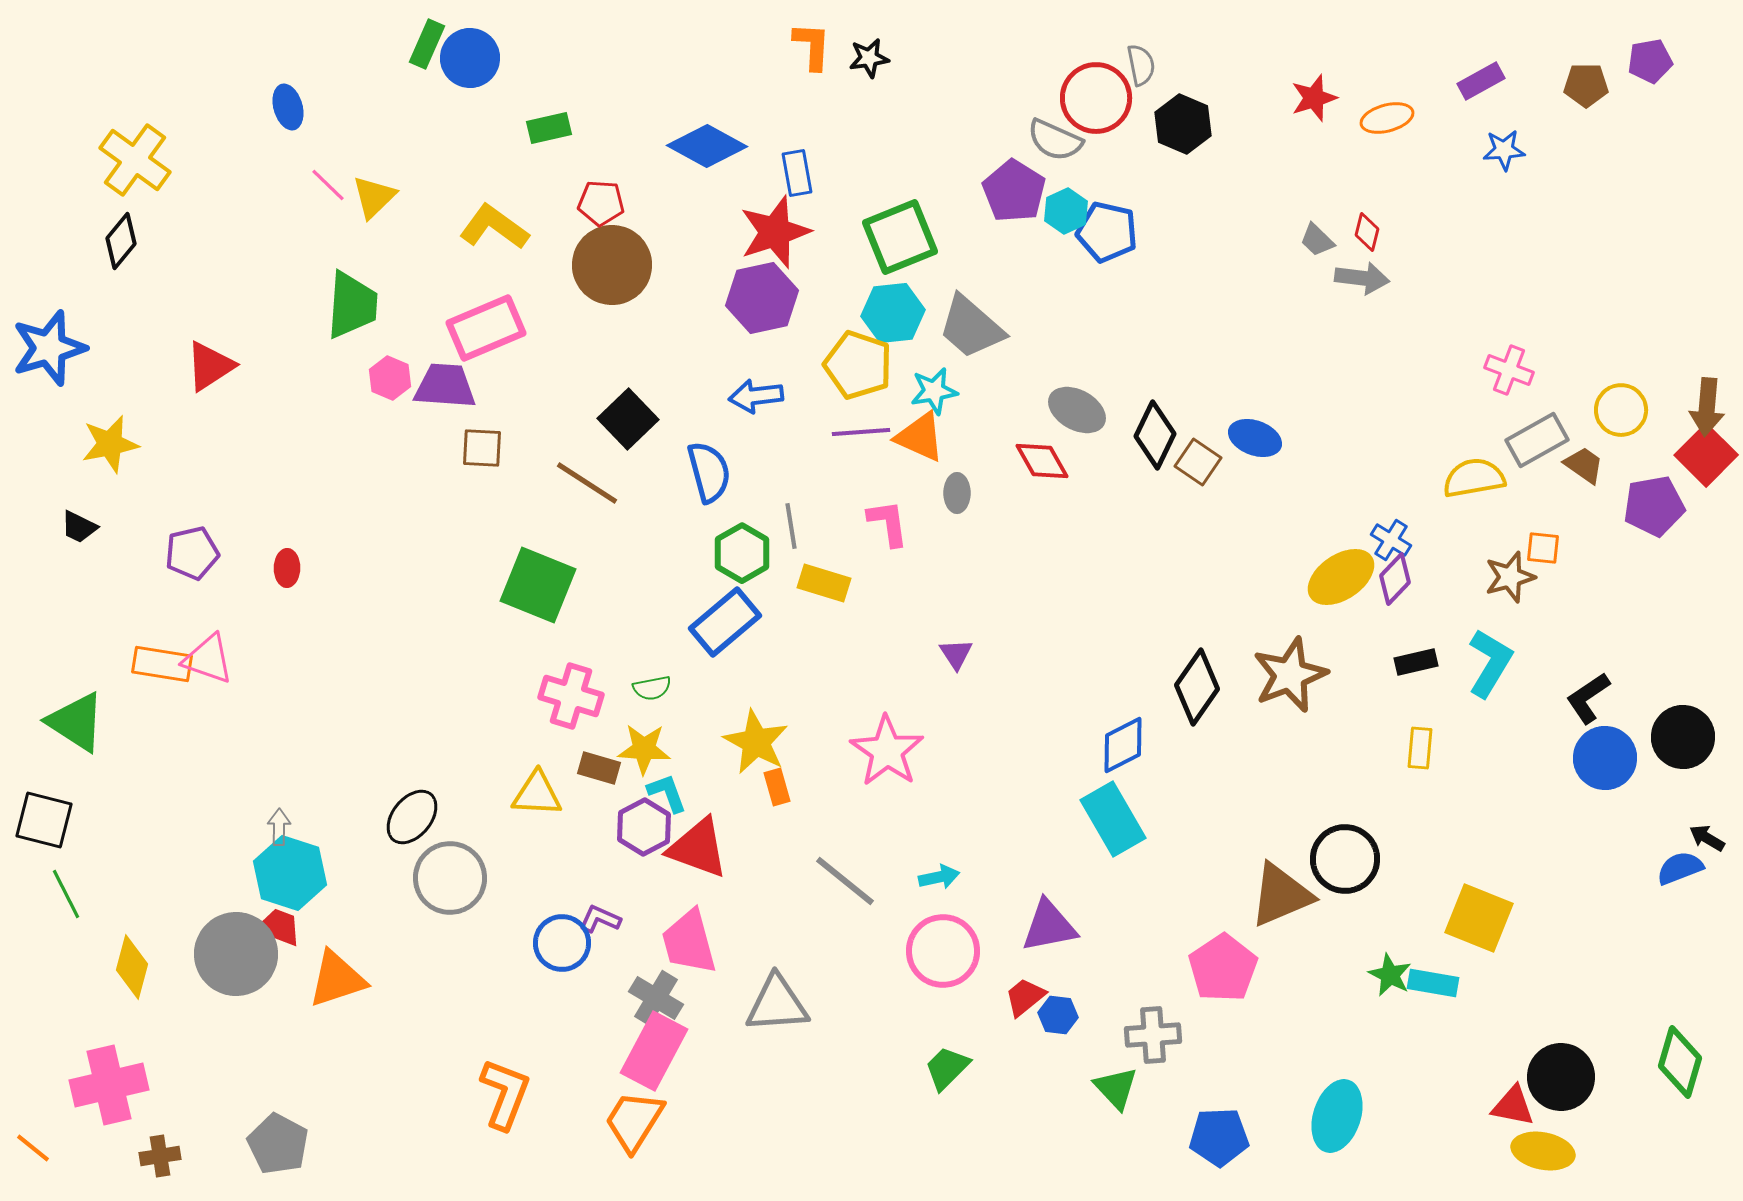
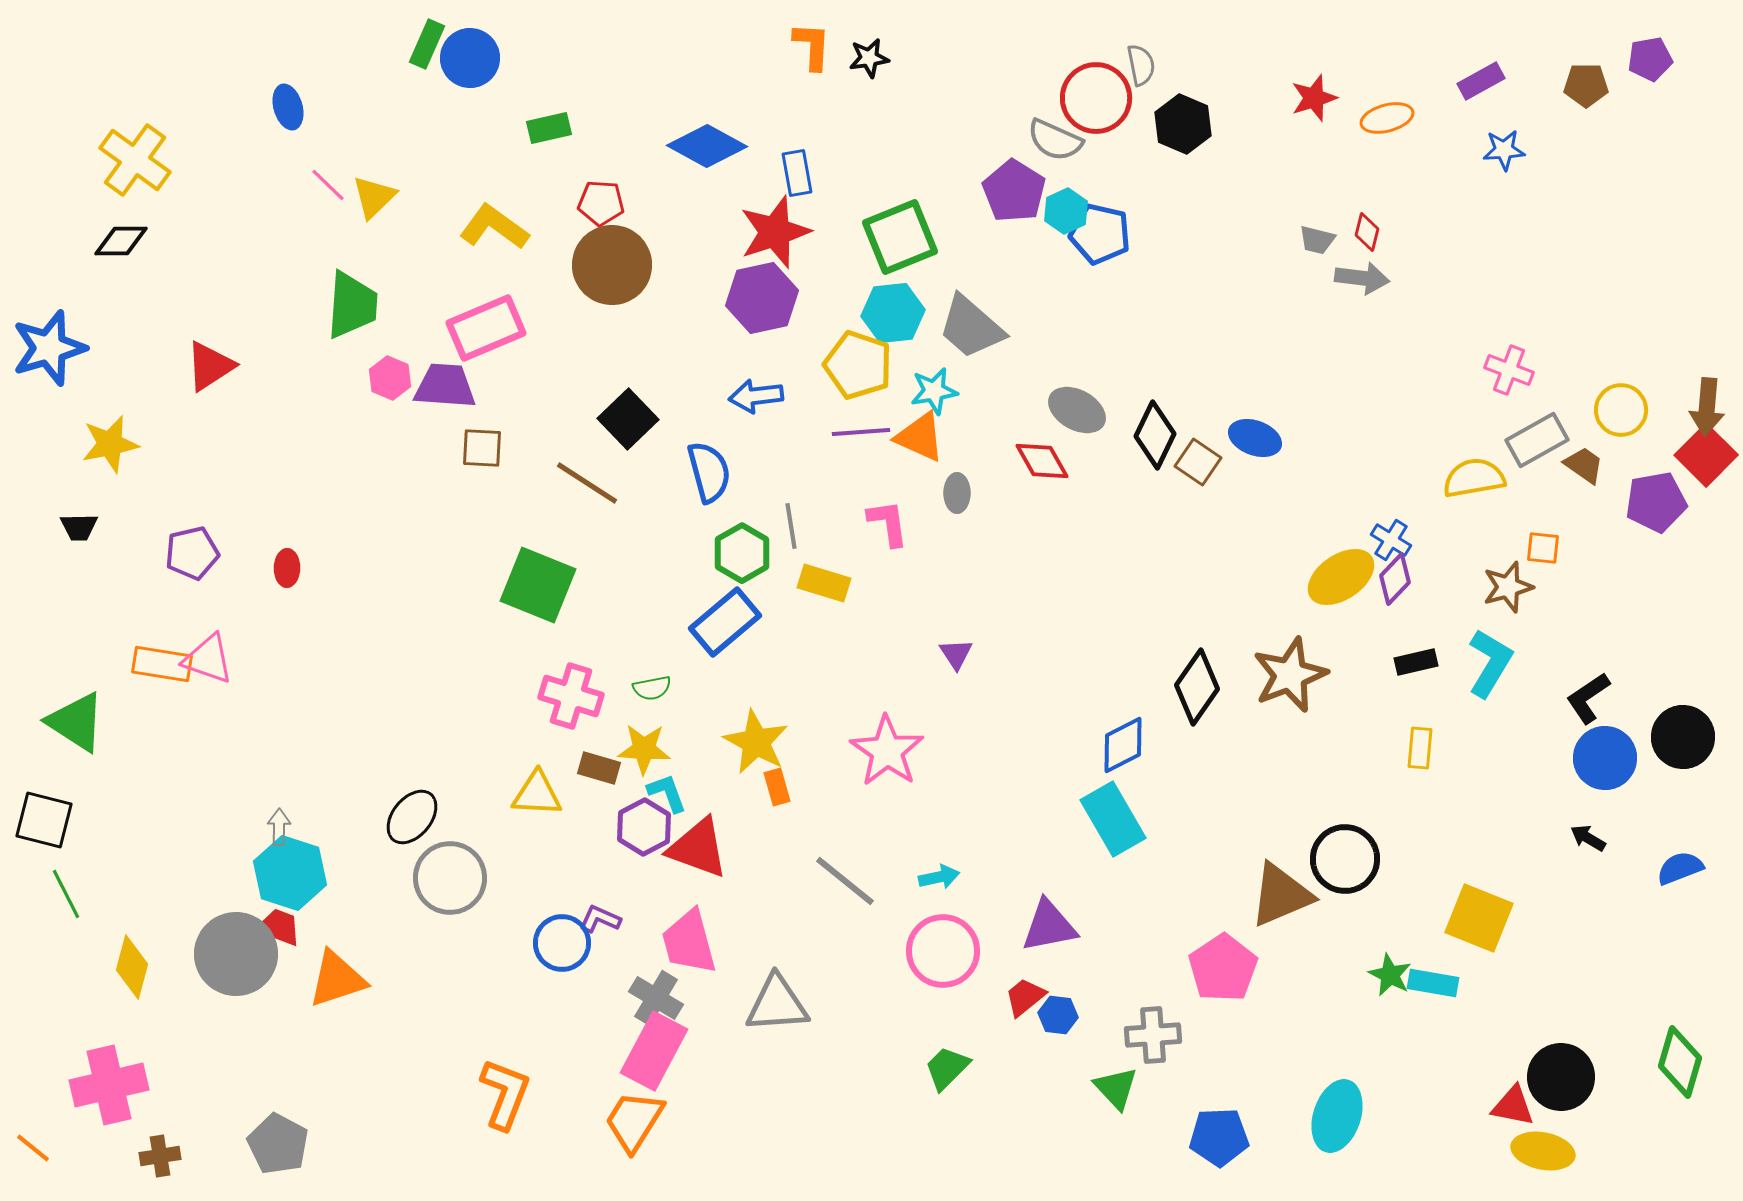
purple pentagon at (1650, 61): moved 2 px up
blue pentagon at (1107, 232): moved 7 px left, 2 px down
gray trapezoid at (1317, 240): rotated 30 degrees counterclockwise
black diamond at (121, 241): rotated 50 degrees clockwise
purple pentagon at (1654, 506): moved 2 px right, 4 px up
black trapezoid at (79, 527): rotated 27 degrees counterclockwise
brown star at (1510, 577): moved 2 px left, 10 px down
black arrow at (1707, 838): moved 119 px left
